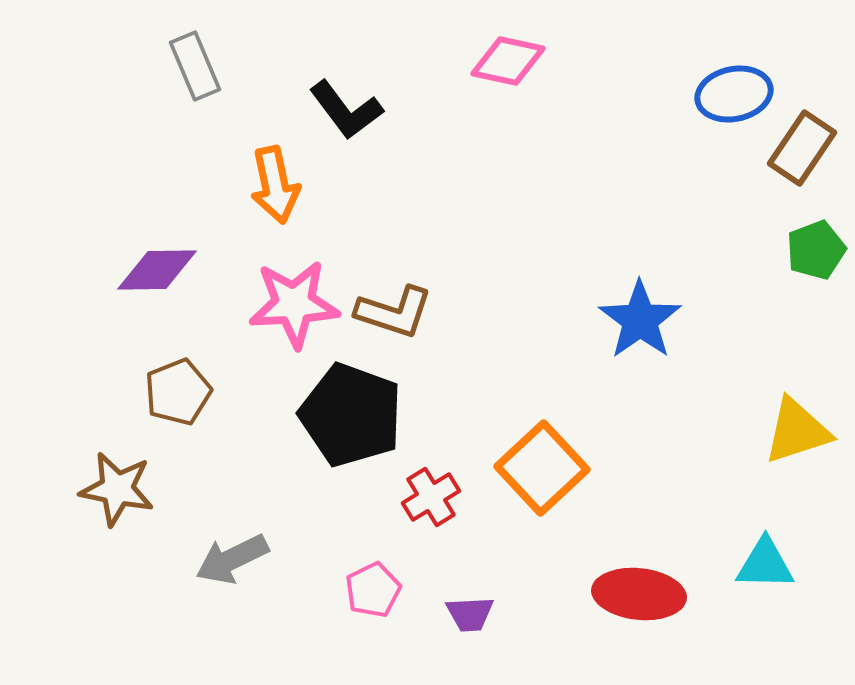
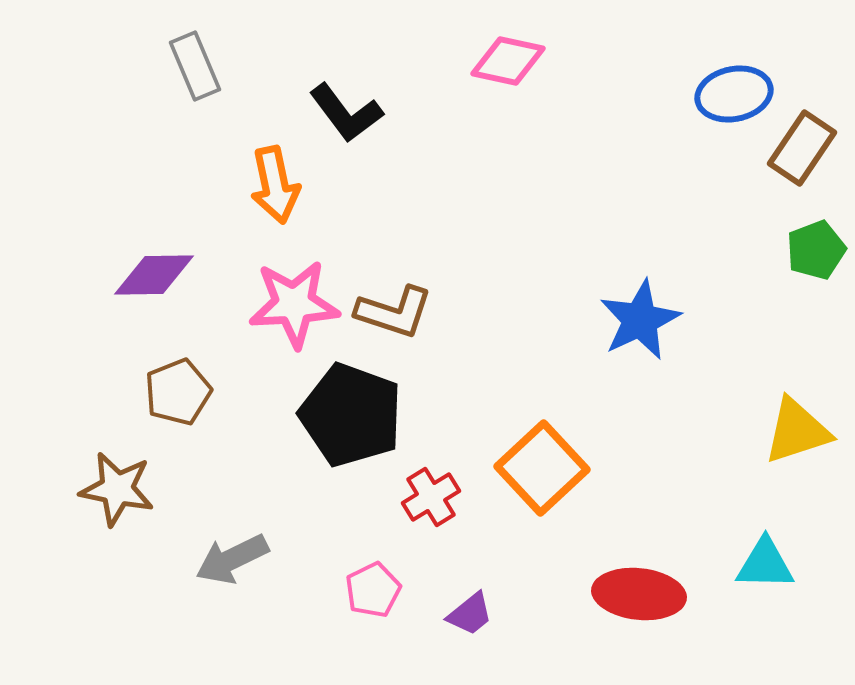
black L-shape: moved 3 px down
purple diamond: moved 3 px left, 5 px down
blue star: rotated 10 degrees clockwise
purple trapezoid: rotated 36 degrees counterclockwise
